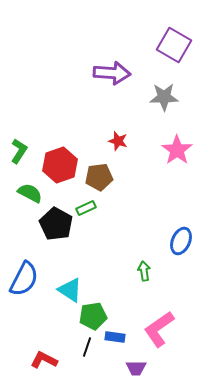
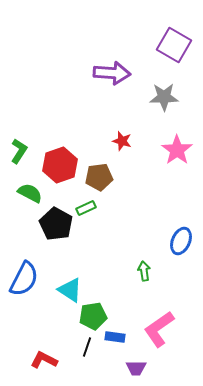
red star: moved 4 px right
